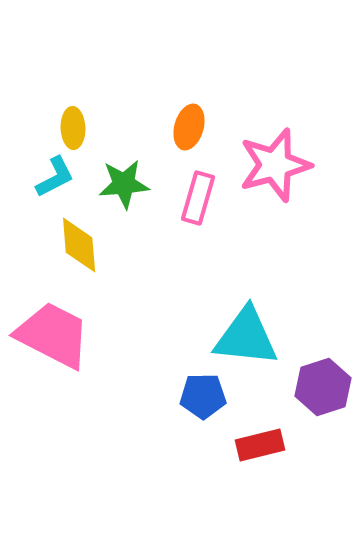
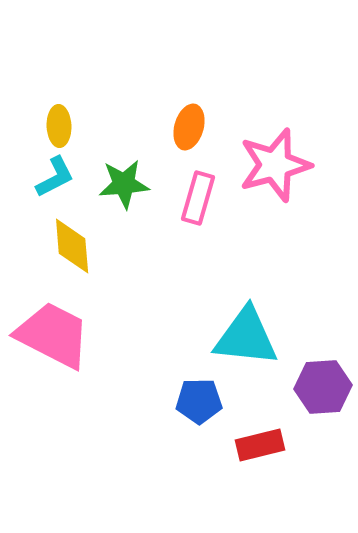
yellow ellipse: moved 14 px left, 2 px up
yellow diamond: moved 7 px left, 1 px down
purple hexagon: rotated 14 degrees clockwise
blue pentagon: moved 4 px left, 5 px down
